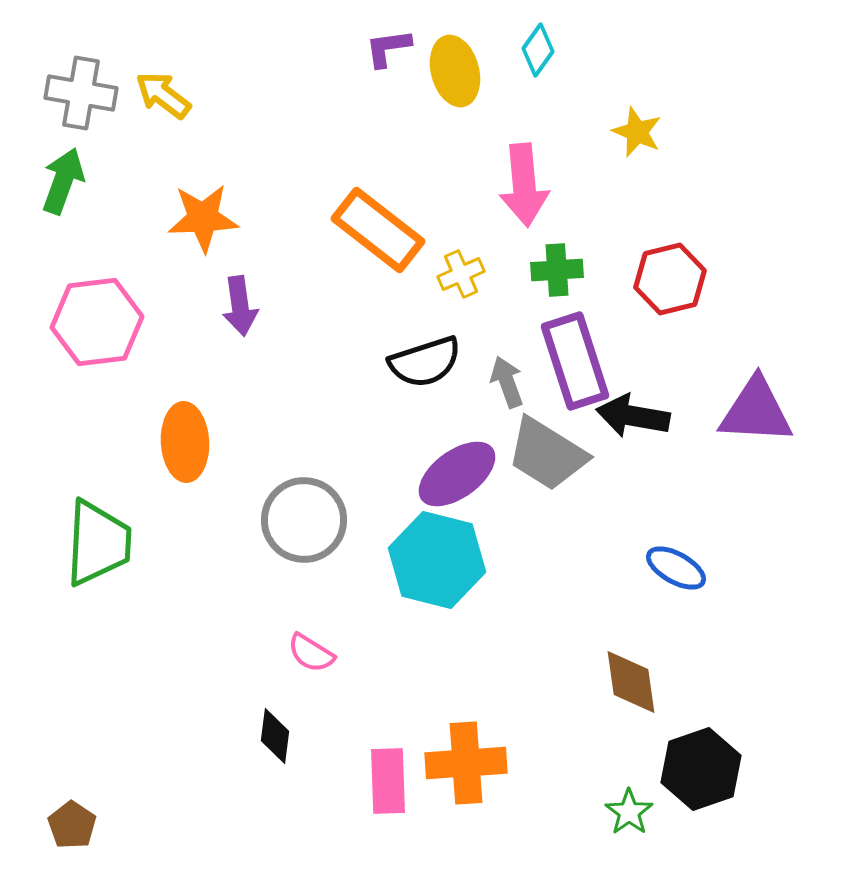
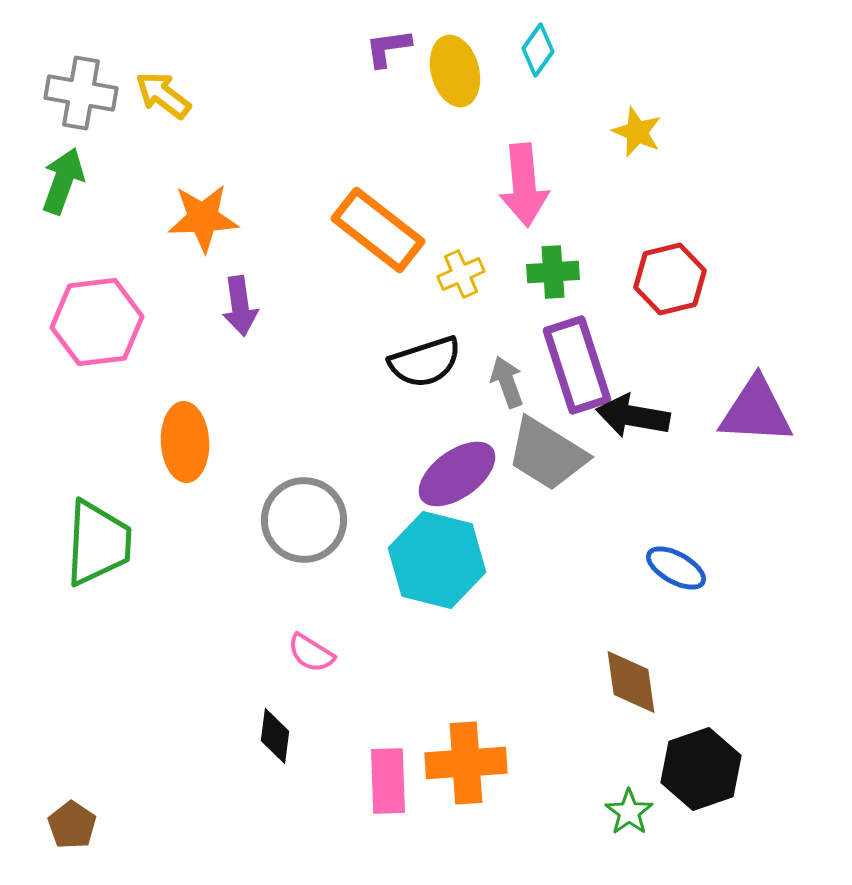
green cross: moved 4 px left, 2 px down
purple rectangle: moved 2 px right, 4 px down
